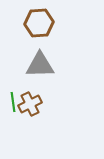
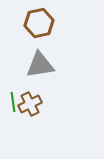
brown hexagon: rotated 8 degrees counterclockwise
gray triangle: rotated 8 degrees counterclockwise
